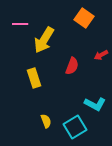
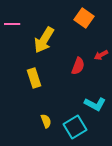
pink line: moved 8 px left
red semicircle: moved 6 px right
